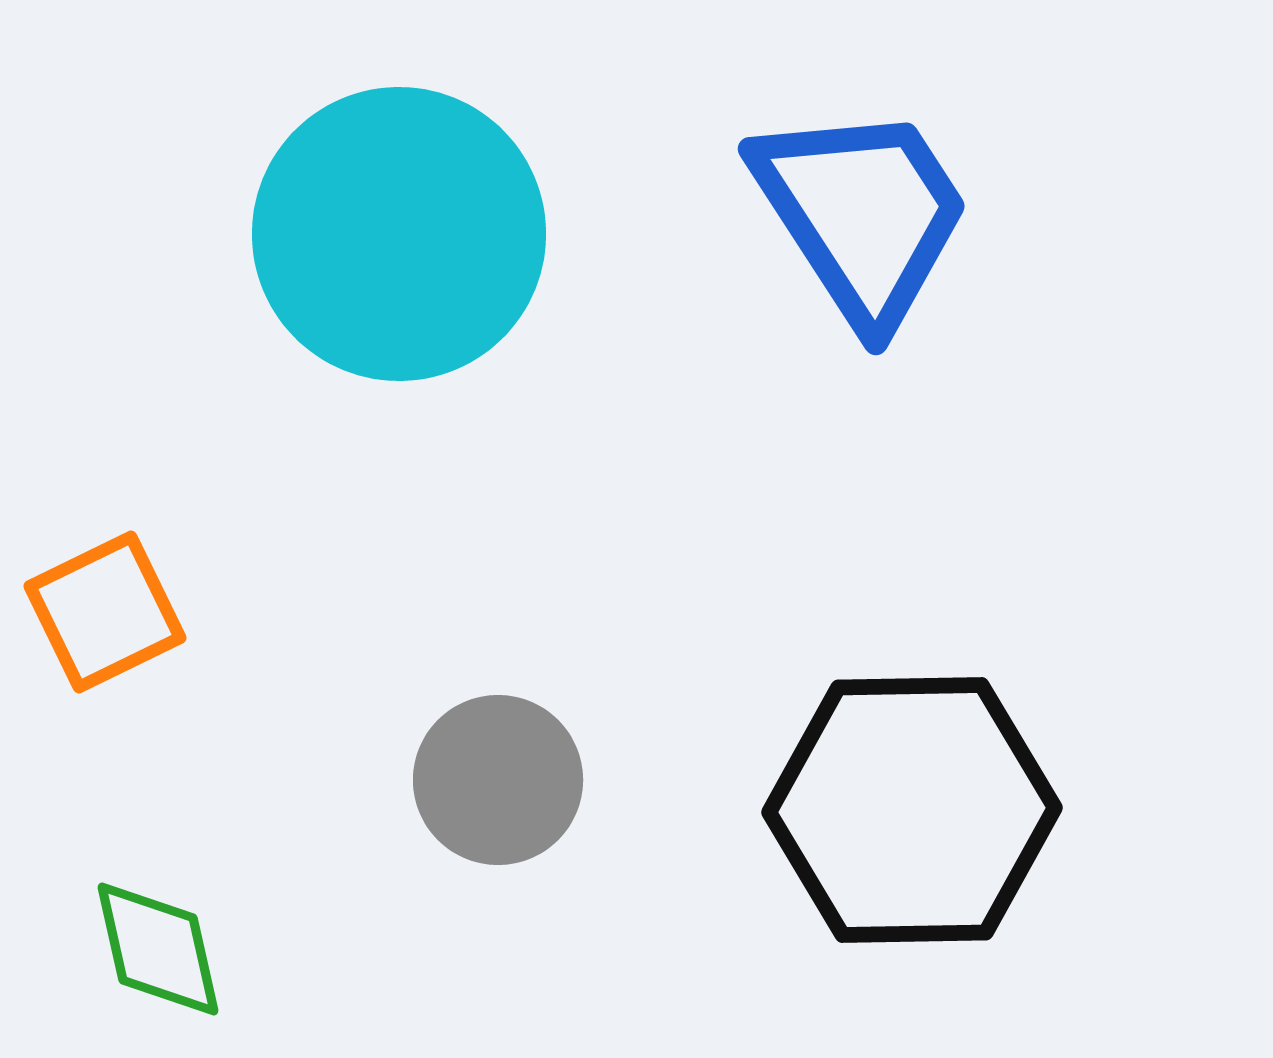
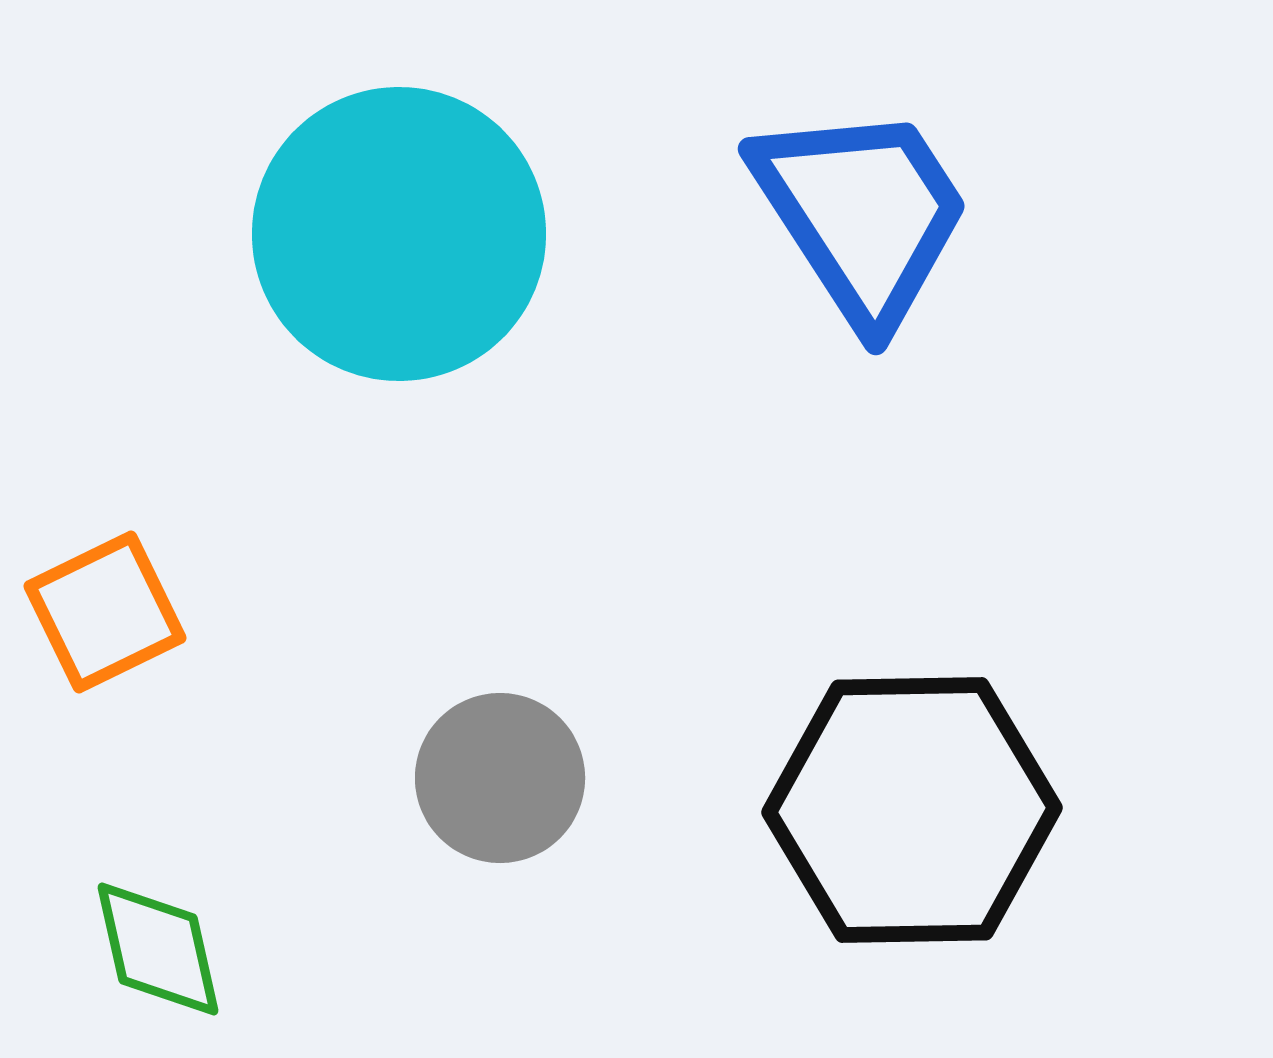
gray circle: moved 2 px right, 2 px up
